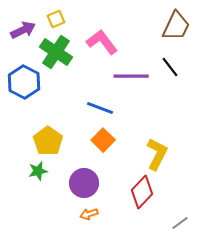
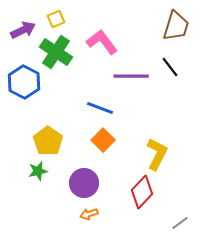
brown trapezoid: rotated 8 degrees counterclockwise
